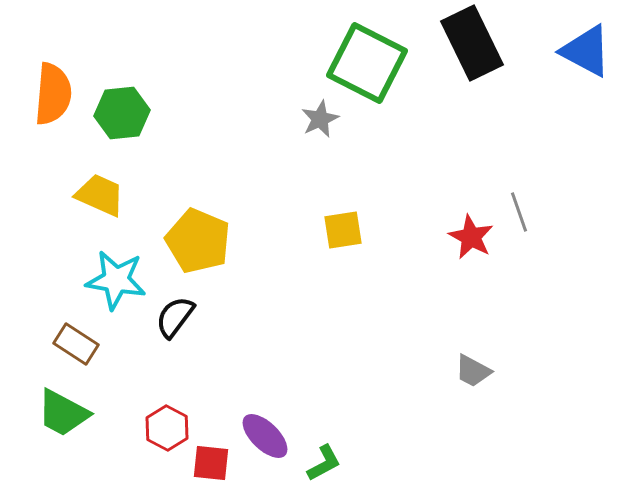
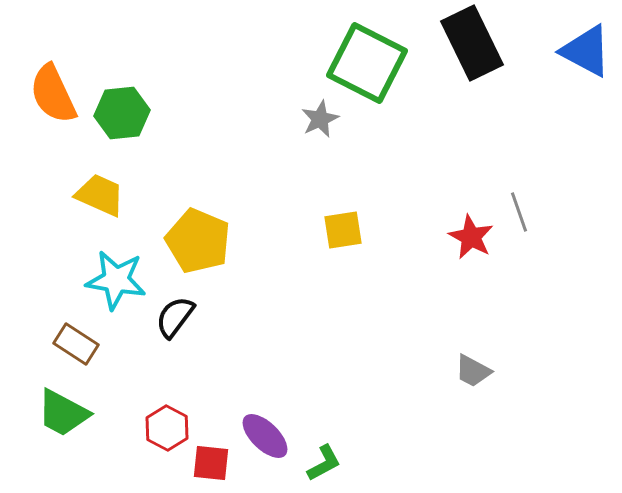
orange semicircle: rotated 150 degrees clockwise
